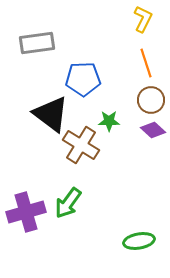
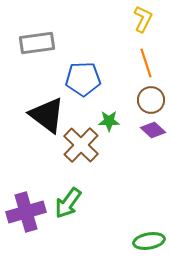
black triangle: moved 4 px left, 1 px down
brown cross: rotated 12 degrees clockwise
green ellipse: moved 10 px right
